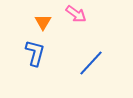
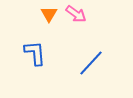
orange triangle: moved 6 px right, 8 px up
blue L-shape: rotated 20 degrees counterclockwise
